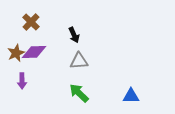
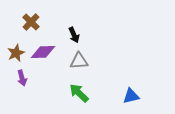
purple diamond: moved 9 px right
purple arrow: moved 3 px up; rotated 14 degrees counterclockwise
blue triangle: rotated 12 degrees counterclockwise
